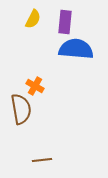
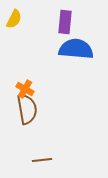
yellow semicircle: moved 19 px left
orange cross: moved 10 px left, 3 px down
brown semicircle: moved 6 px right
